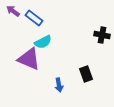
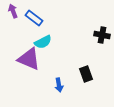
purple arrow: rotated 32 degrees clockwise
